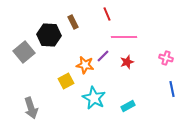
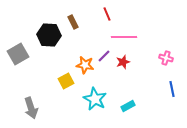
gray square: moved 6 px left, 2 px down; rotated 10 degrees clockwise
purple line: moved 1 px right
red star: moved 4 px left
cyan star: moved 1 px right, 1 px down
